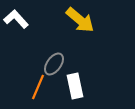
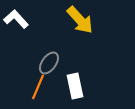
yellow arrow: rotated 8 degrees clockwise
gray ellipse: moved 5 px left, 1 px up
